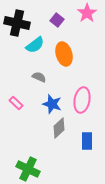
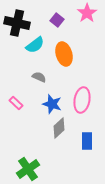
green cross: rotated 30 degrees clockwise
